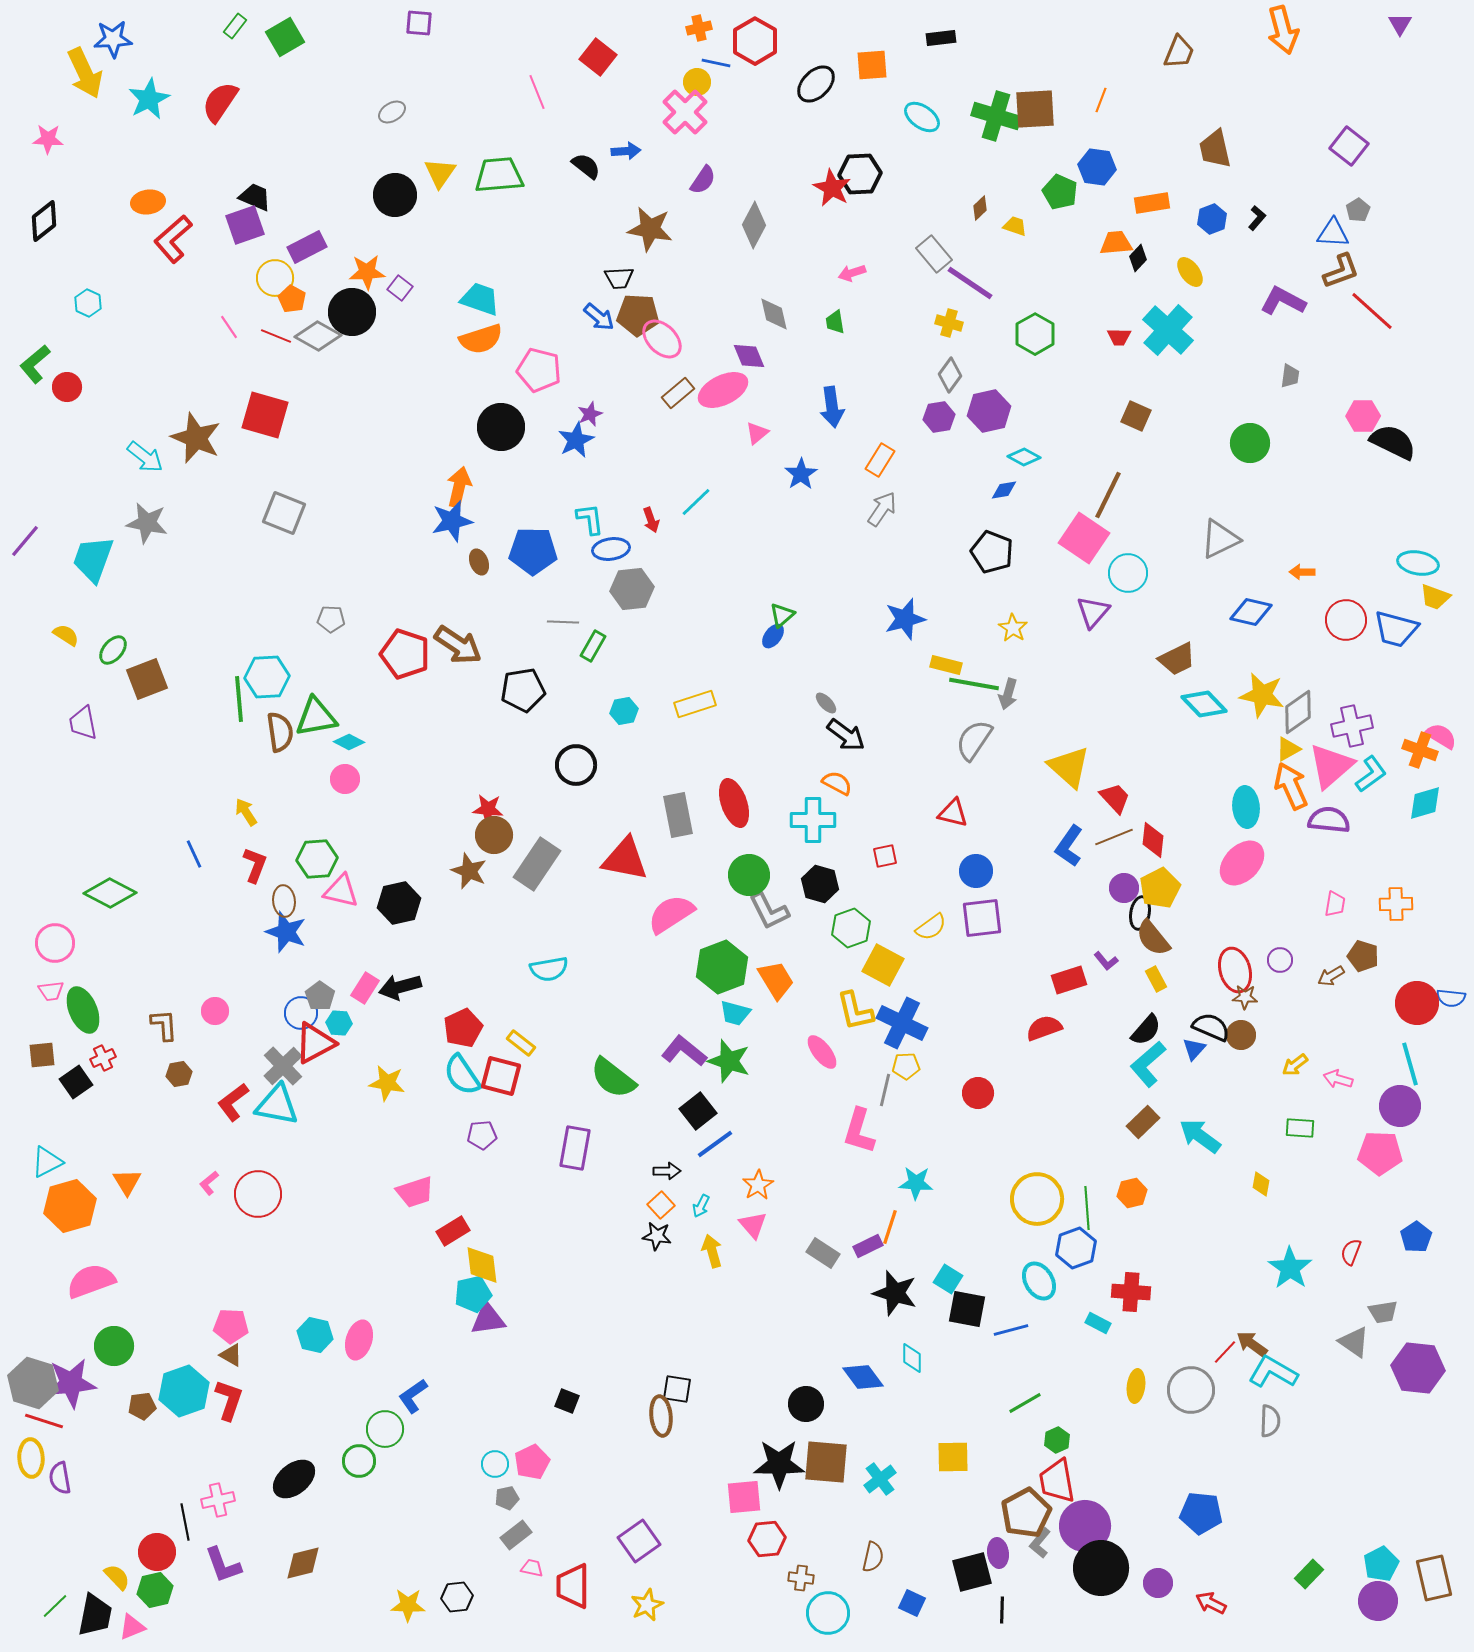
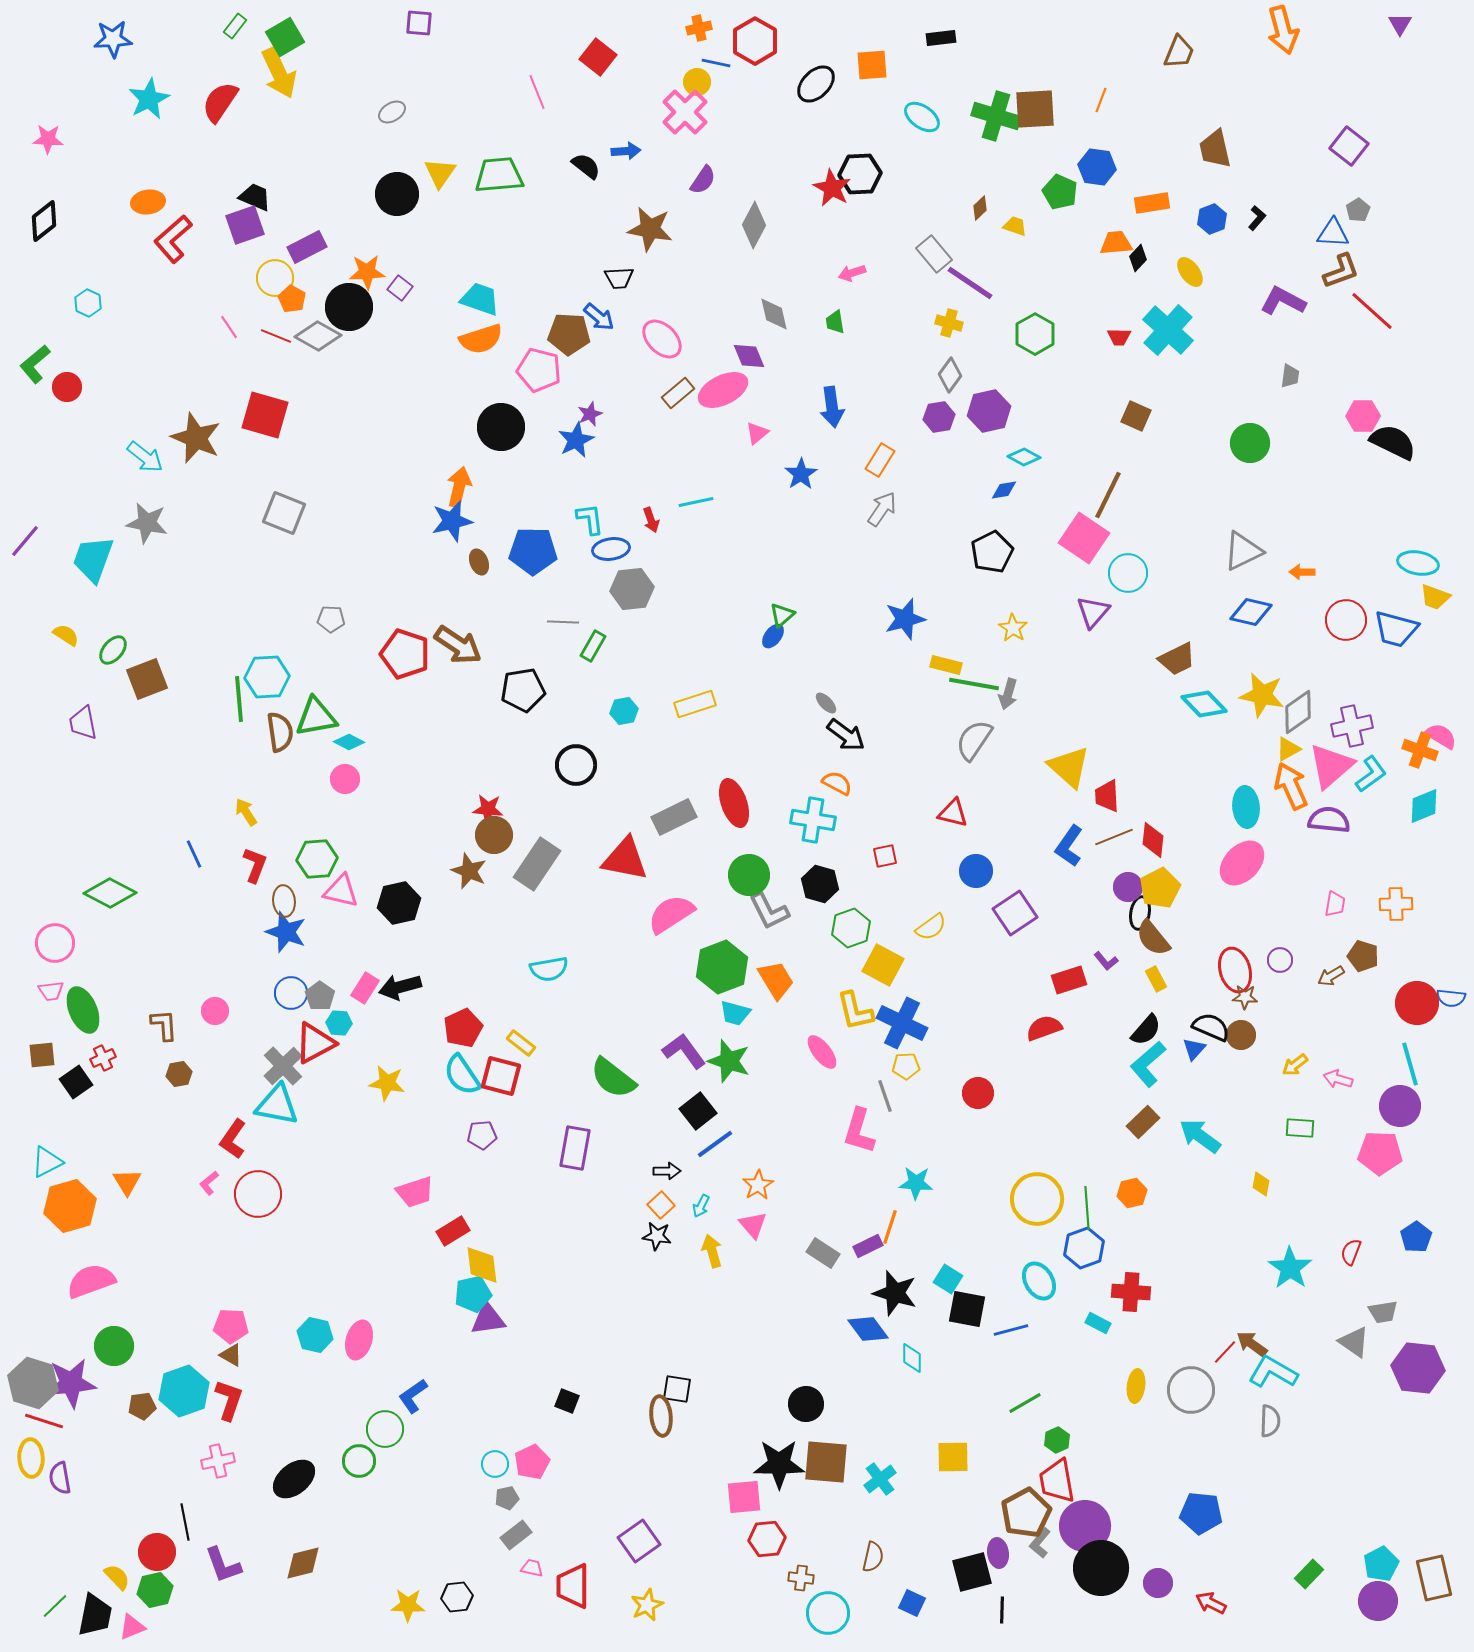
yellow arrow at (85, 73): moved 194 px right
black circle at (395, 195): moved 2 px right, 1 px up
black circle at (352, 312): moved 3 px left, 5 px up
brown pentagon at (638, 315): moved 69 px left, 19 px down
cyan line at (696, 502): rotated 32 degrees clockwise
gray triangle at (1220, 539): moved 23 px right, 12 px down
black pentagon at (992, 552): rotated 24 degrees clockwise
red trapezoid at (1115, 798): moved 8 px left, 2 px up; rotated 140 degrees counterclockwise
cyan diamond at (1425, 803): moved 1 px left, 3 px down; rotated 6 degrees counterclockwise
gray rectangle at (678, 815): moved 4 px left, 2 px down; rotated 75 degrees clockwise
cyan cross at (813, 820): rotated 9 degrees clockwise
purple circle at (1124, 888): moved 4 px right, 1 px up
purple square at (982, 918): moved 33 px right, 5 px up; rotated 27 degrees counterclockwise
blue circle at (301, 1013): moved 10 px left, 20 px up
purple L-shape at (684, 1051): rotated 15 degrees clockwise
gray line at (885, 1090): moved 6 px down; rotated 32 degrees counterclockwise
red L-shape at (233, 1102): moved 37 px down; rotated 18 degrees counterclockwise
blue hexagon at (1076, 1248): moved 8 px right
blue diamond at (863, 1377): moved 5 px right, 48 px up
pink cross at (218, 1500): moved 39 px up
